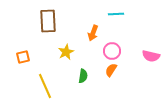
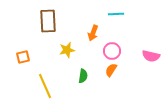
yellow star: moved 1 px right, 2 px up; rotated 14 degrees clockwise
